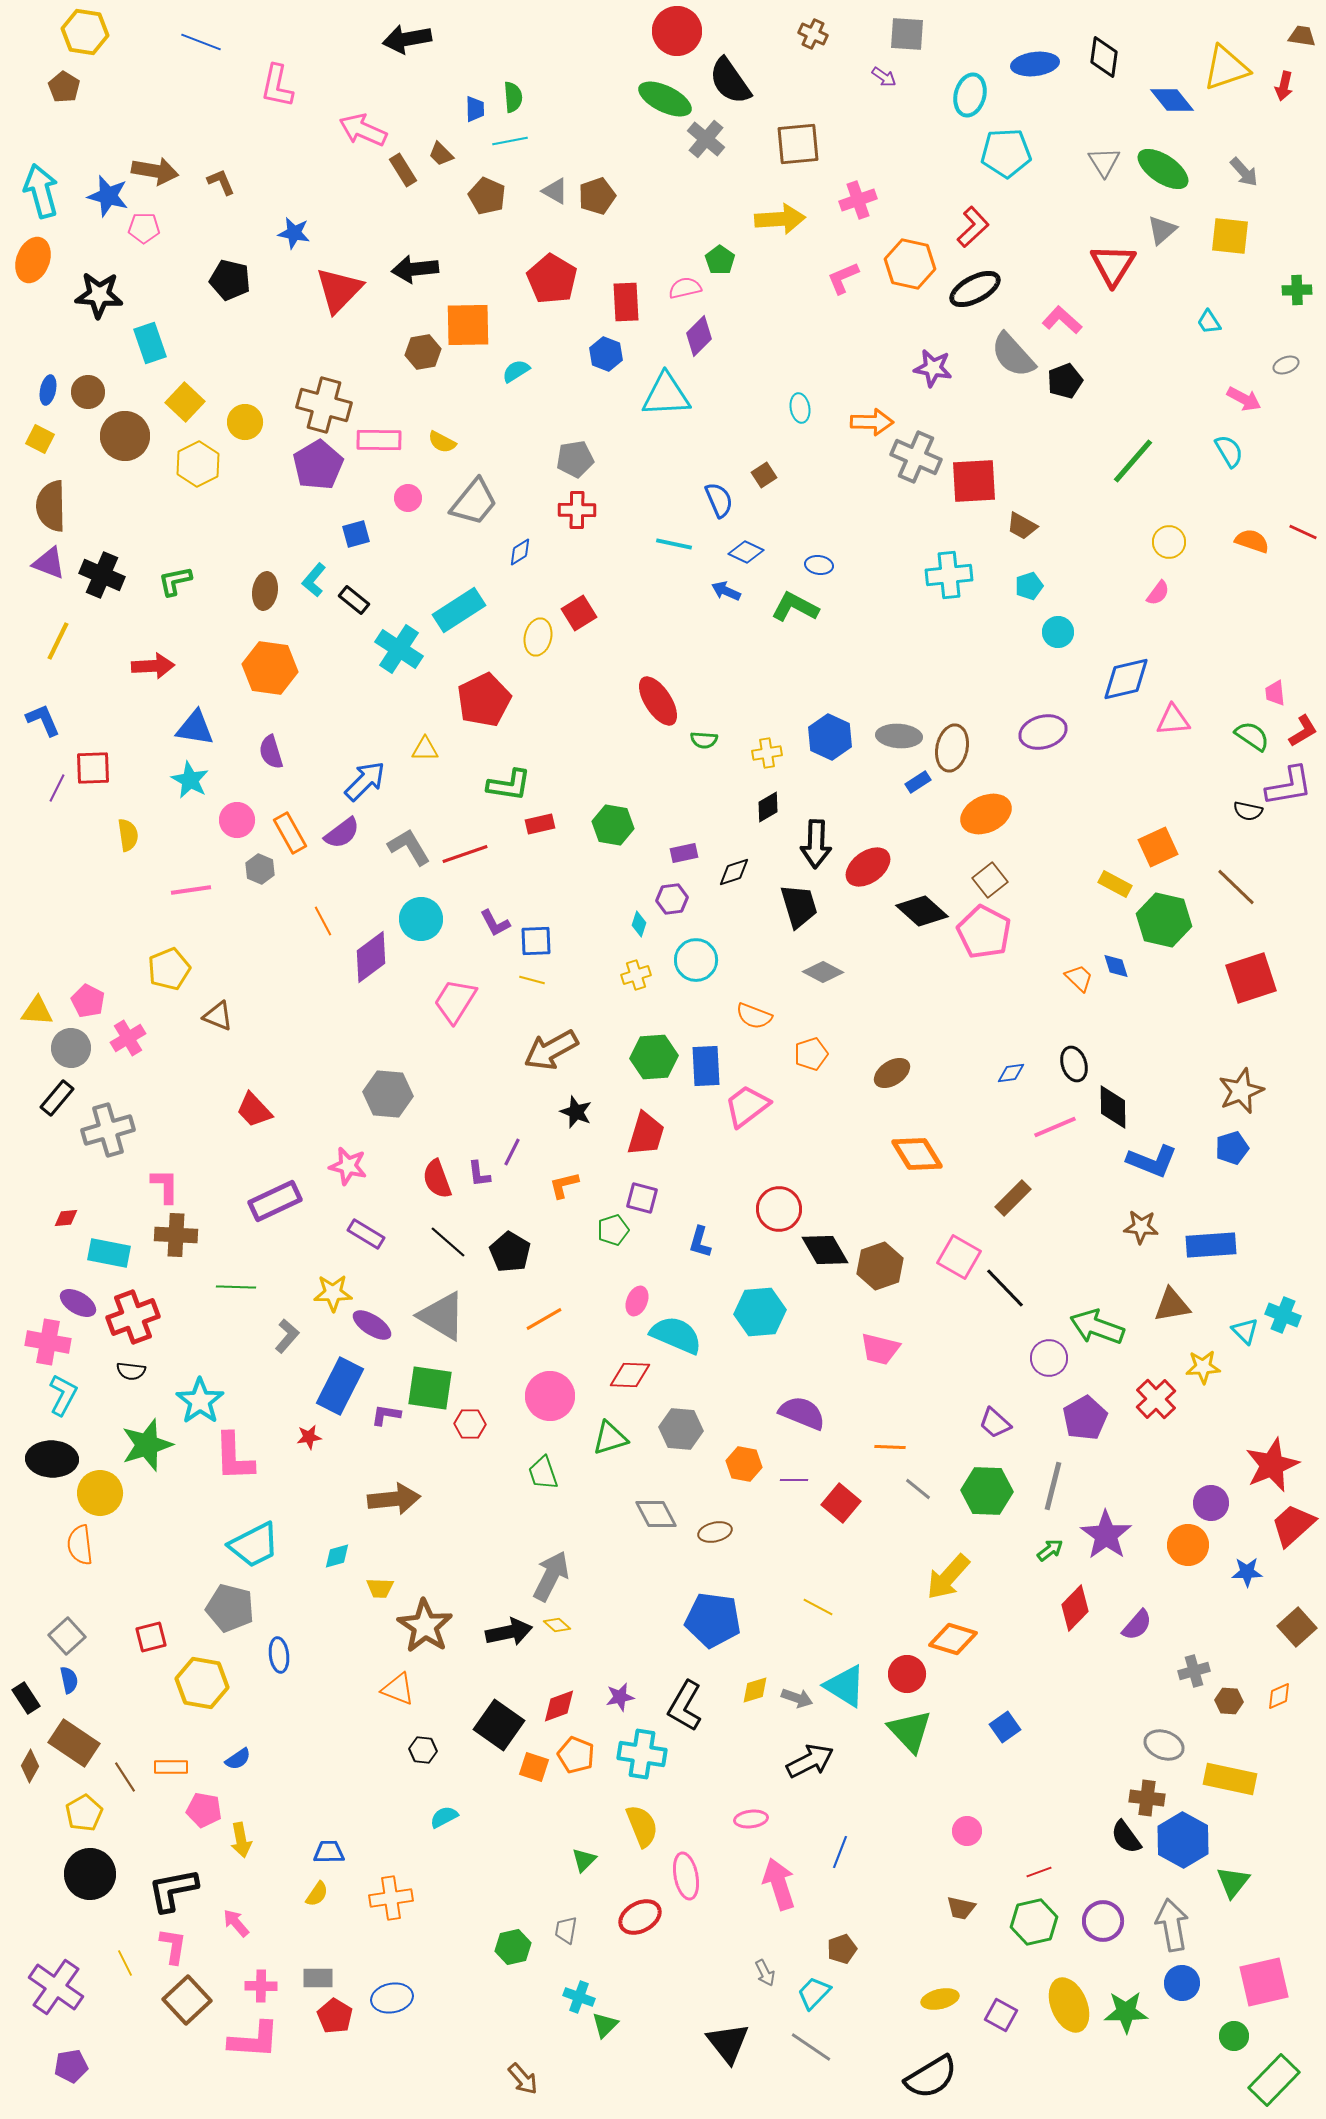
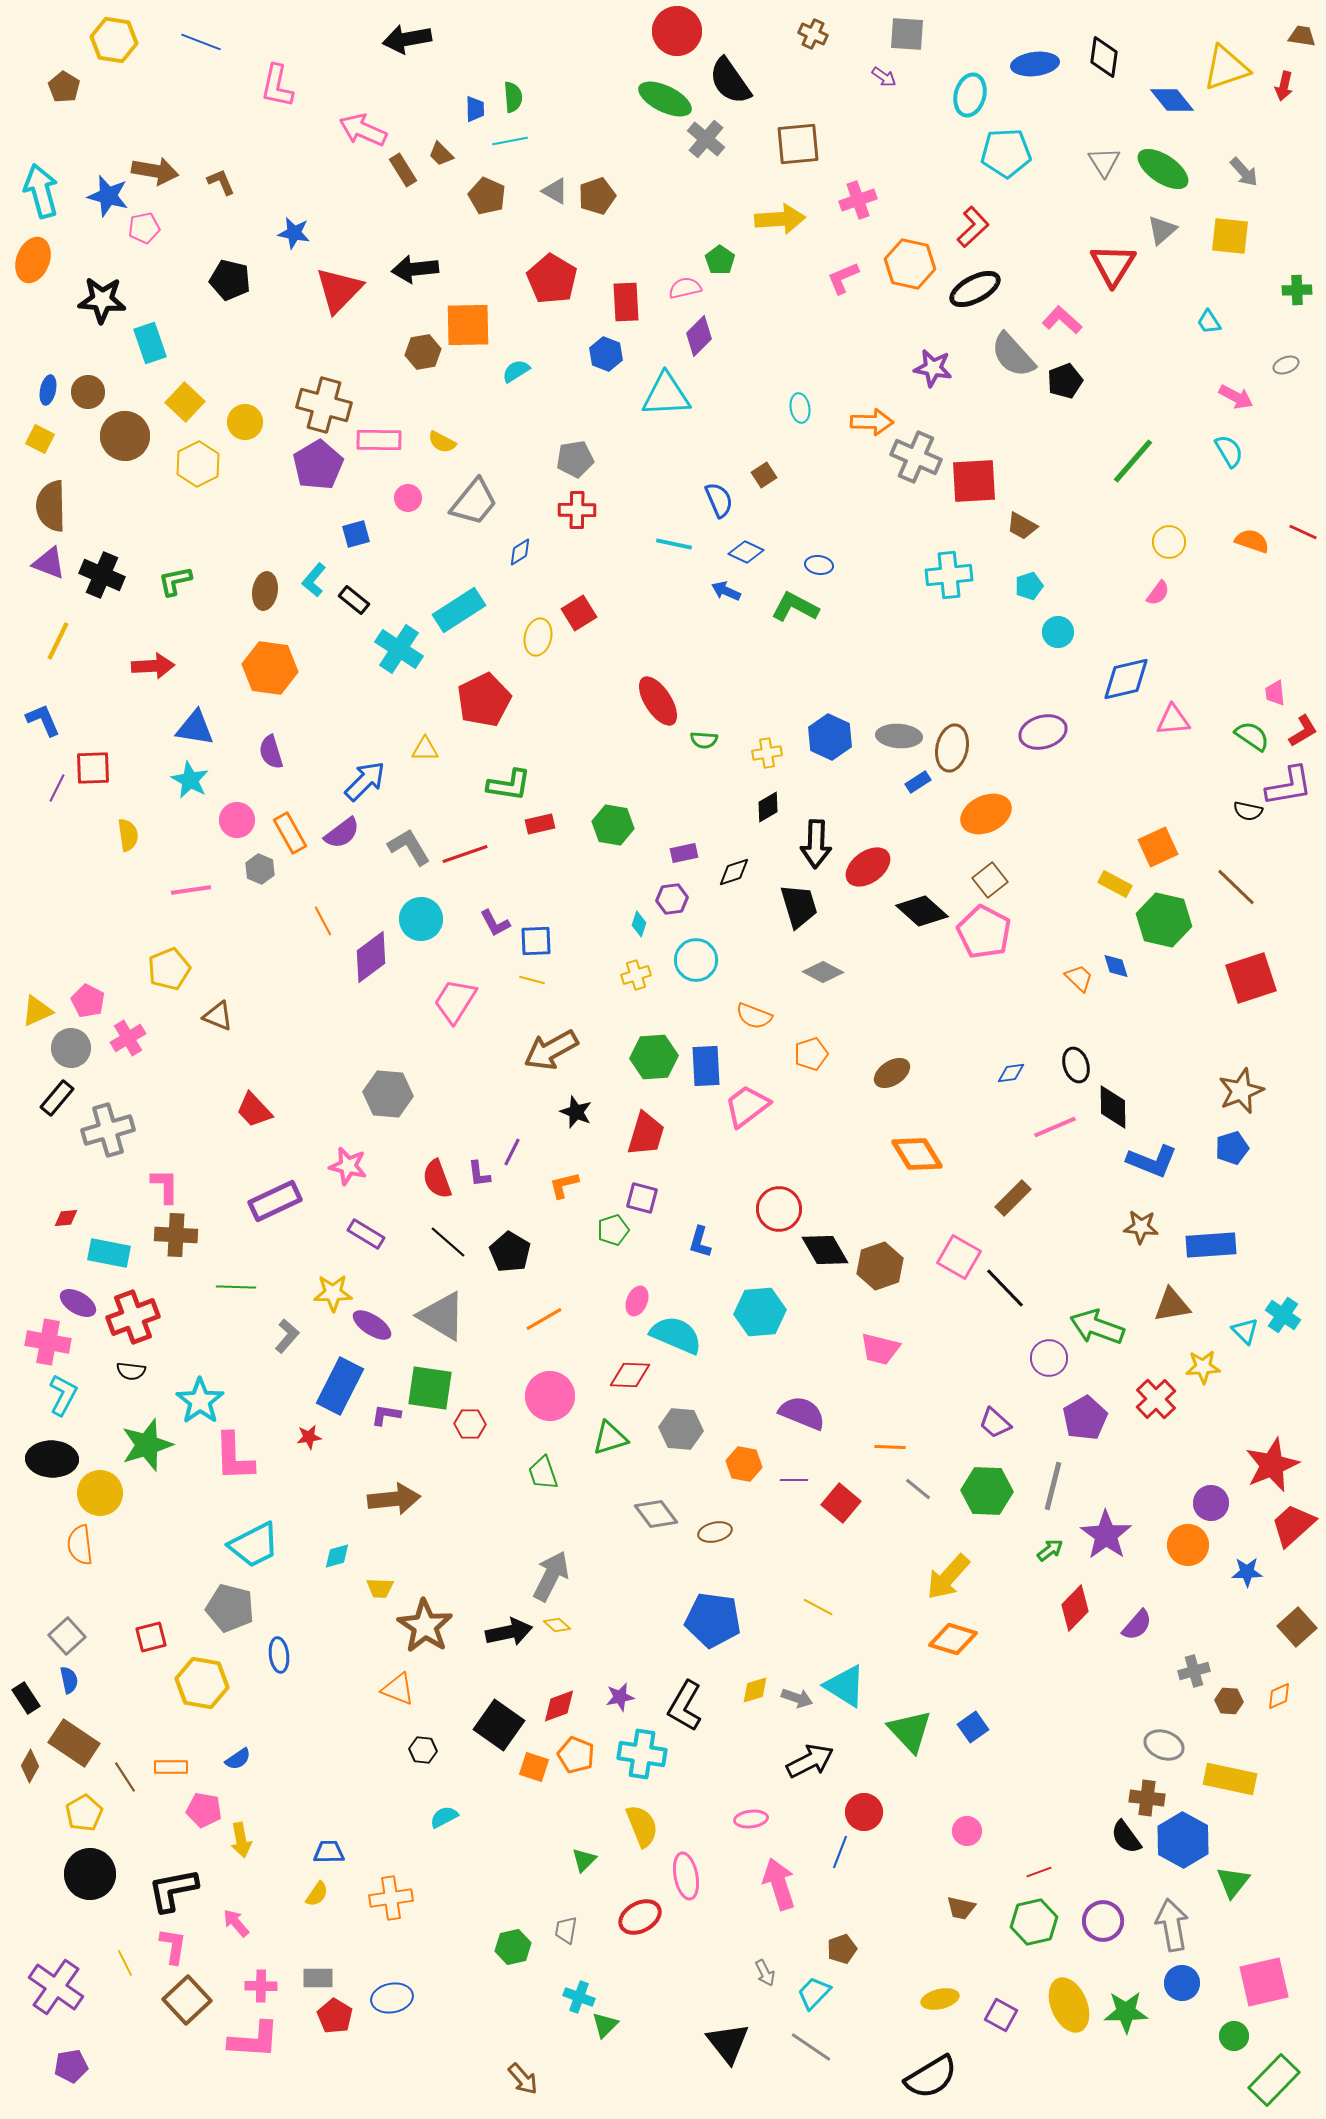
yellow hexagon at (85, 32): moved 29 px right, 8 px down
pink pentagon at (144, 228): rotated 12 degrees counterclockwise
black star at (99, 295): moved 3 px right, 5 px down
pink arrow at (1244, 399): moved 8 px left, 2 px up
yellow triangle at (37, 1011): rotated 28 degrees counterclockwise
black ellipse at (1074, 1064): moved 2 px right, 1 px down
cyan cross at (1283, 1315): rotated 12 degrees clockwise
gray diamond at (656, 1514): rotated 9 degrees counterclockwise
red circle at (907, 1674): moved 43 px left, 138 px down
blue square at (1005, 1727): moved 32 px left
